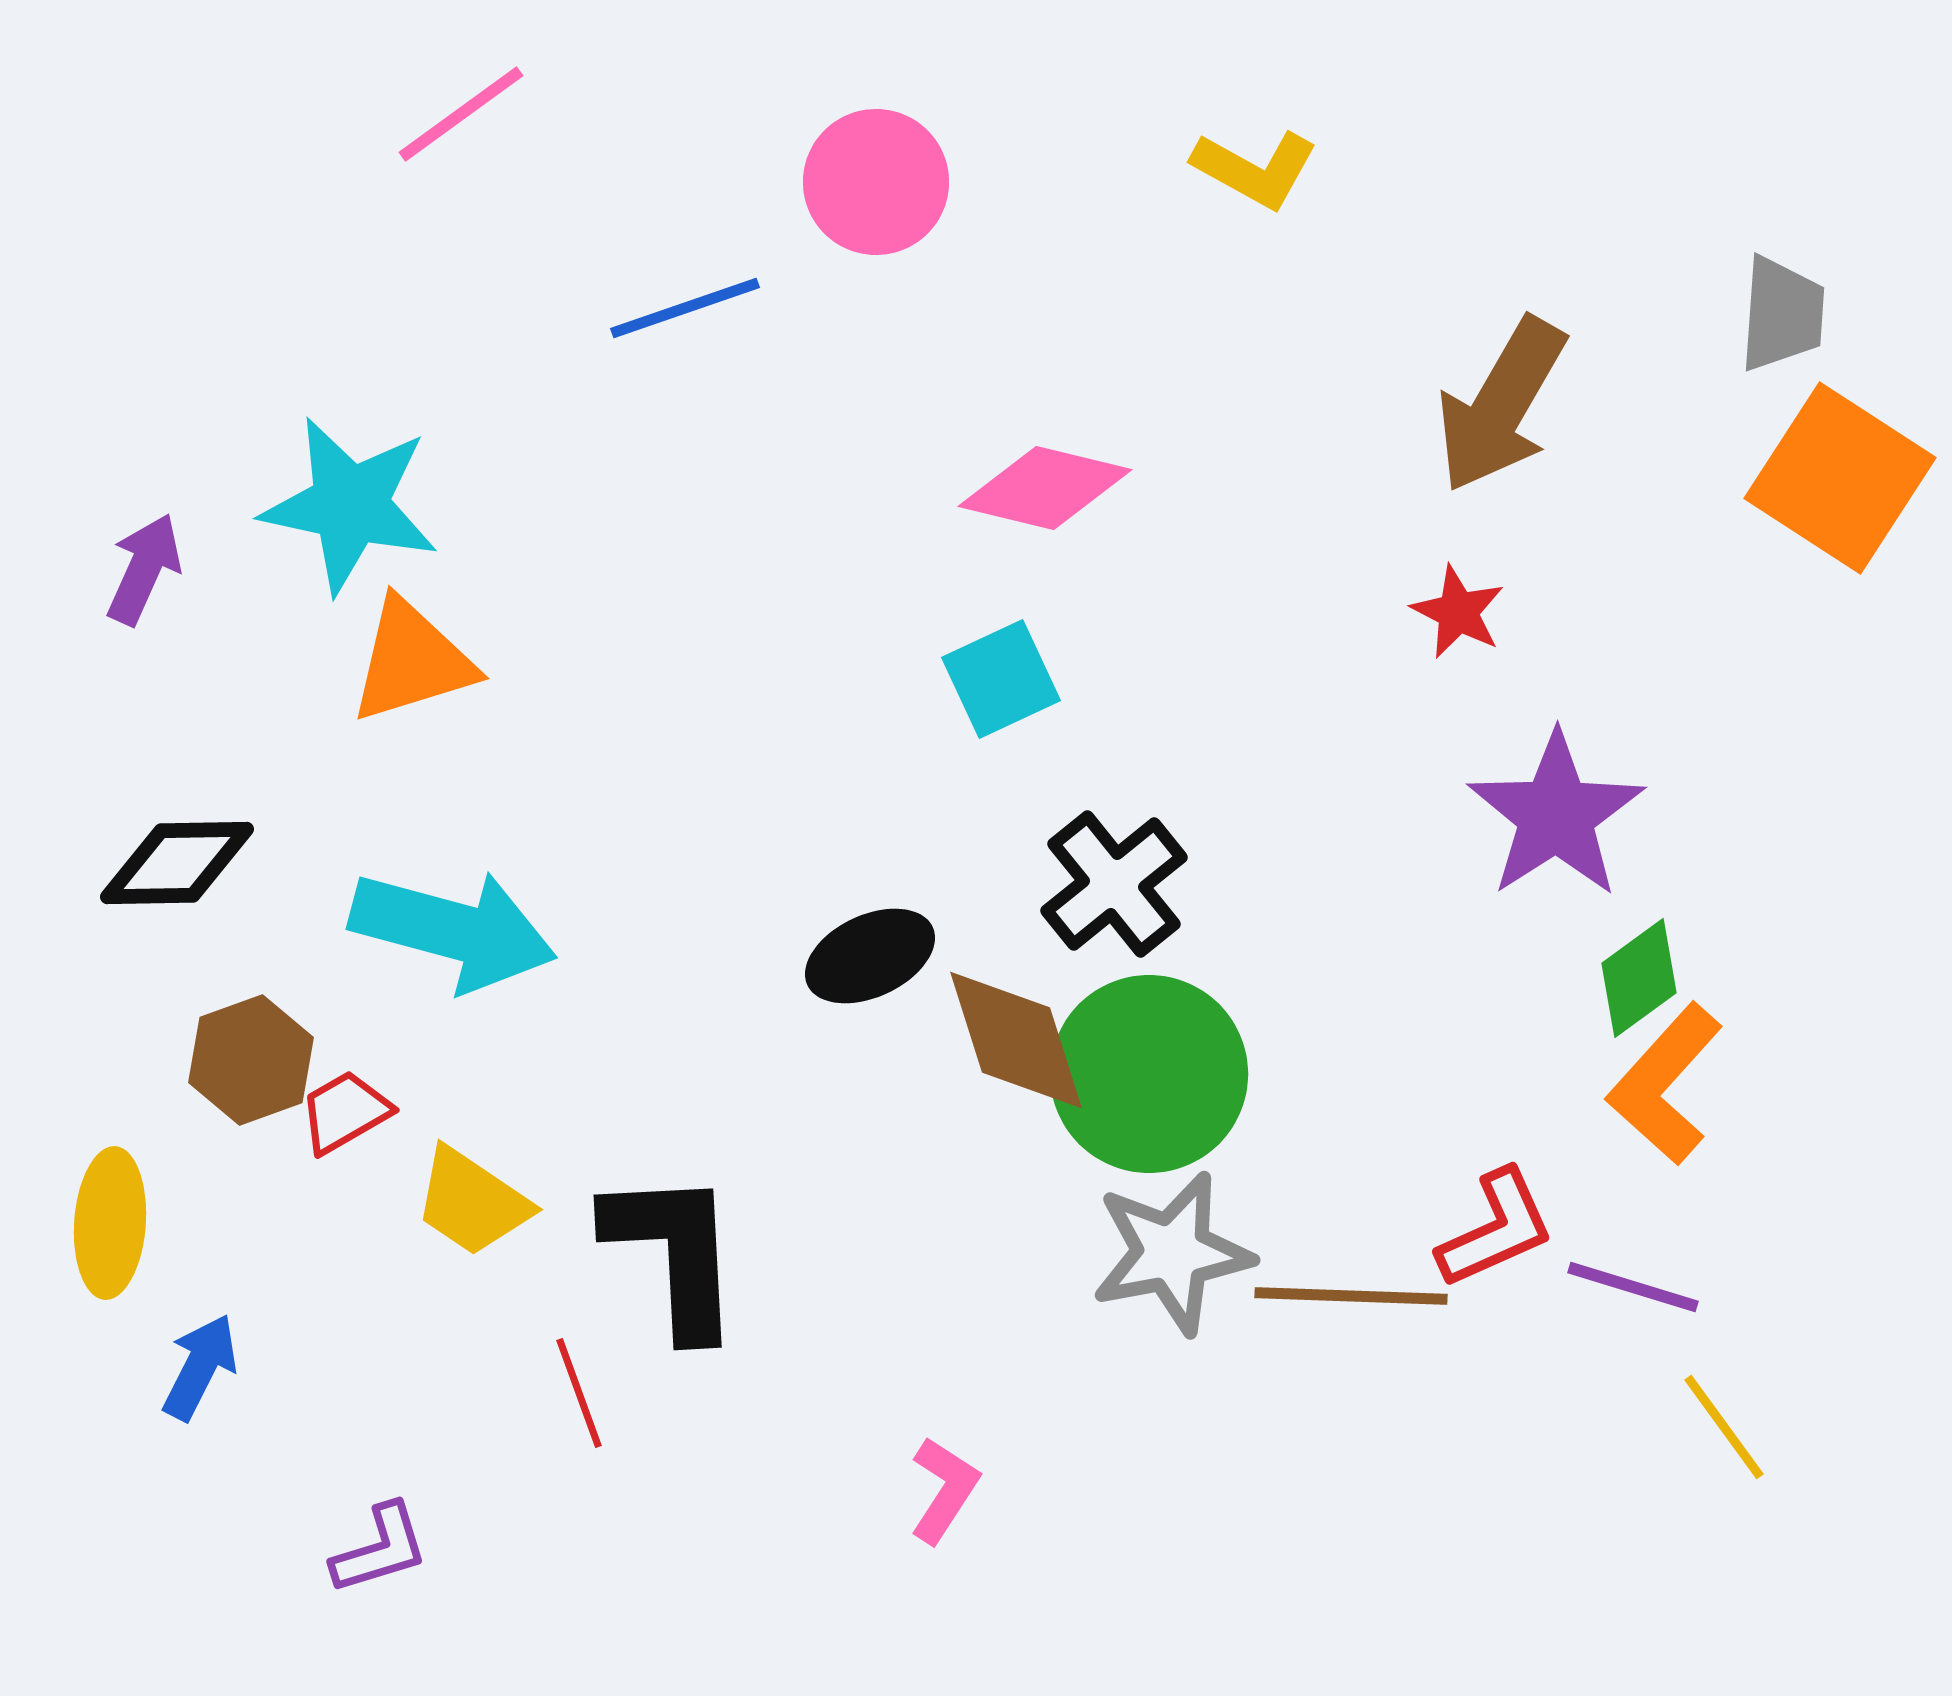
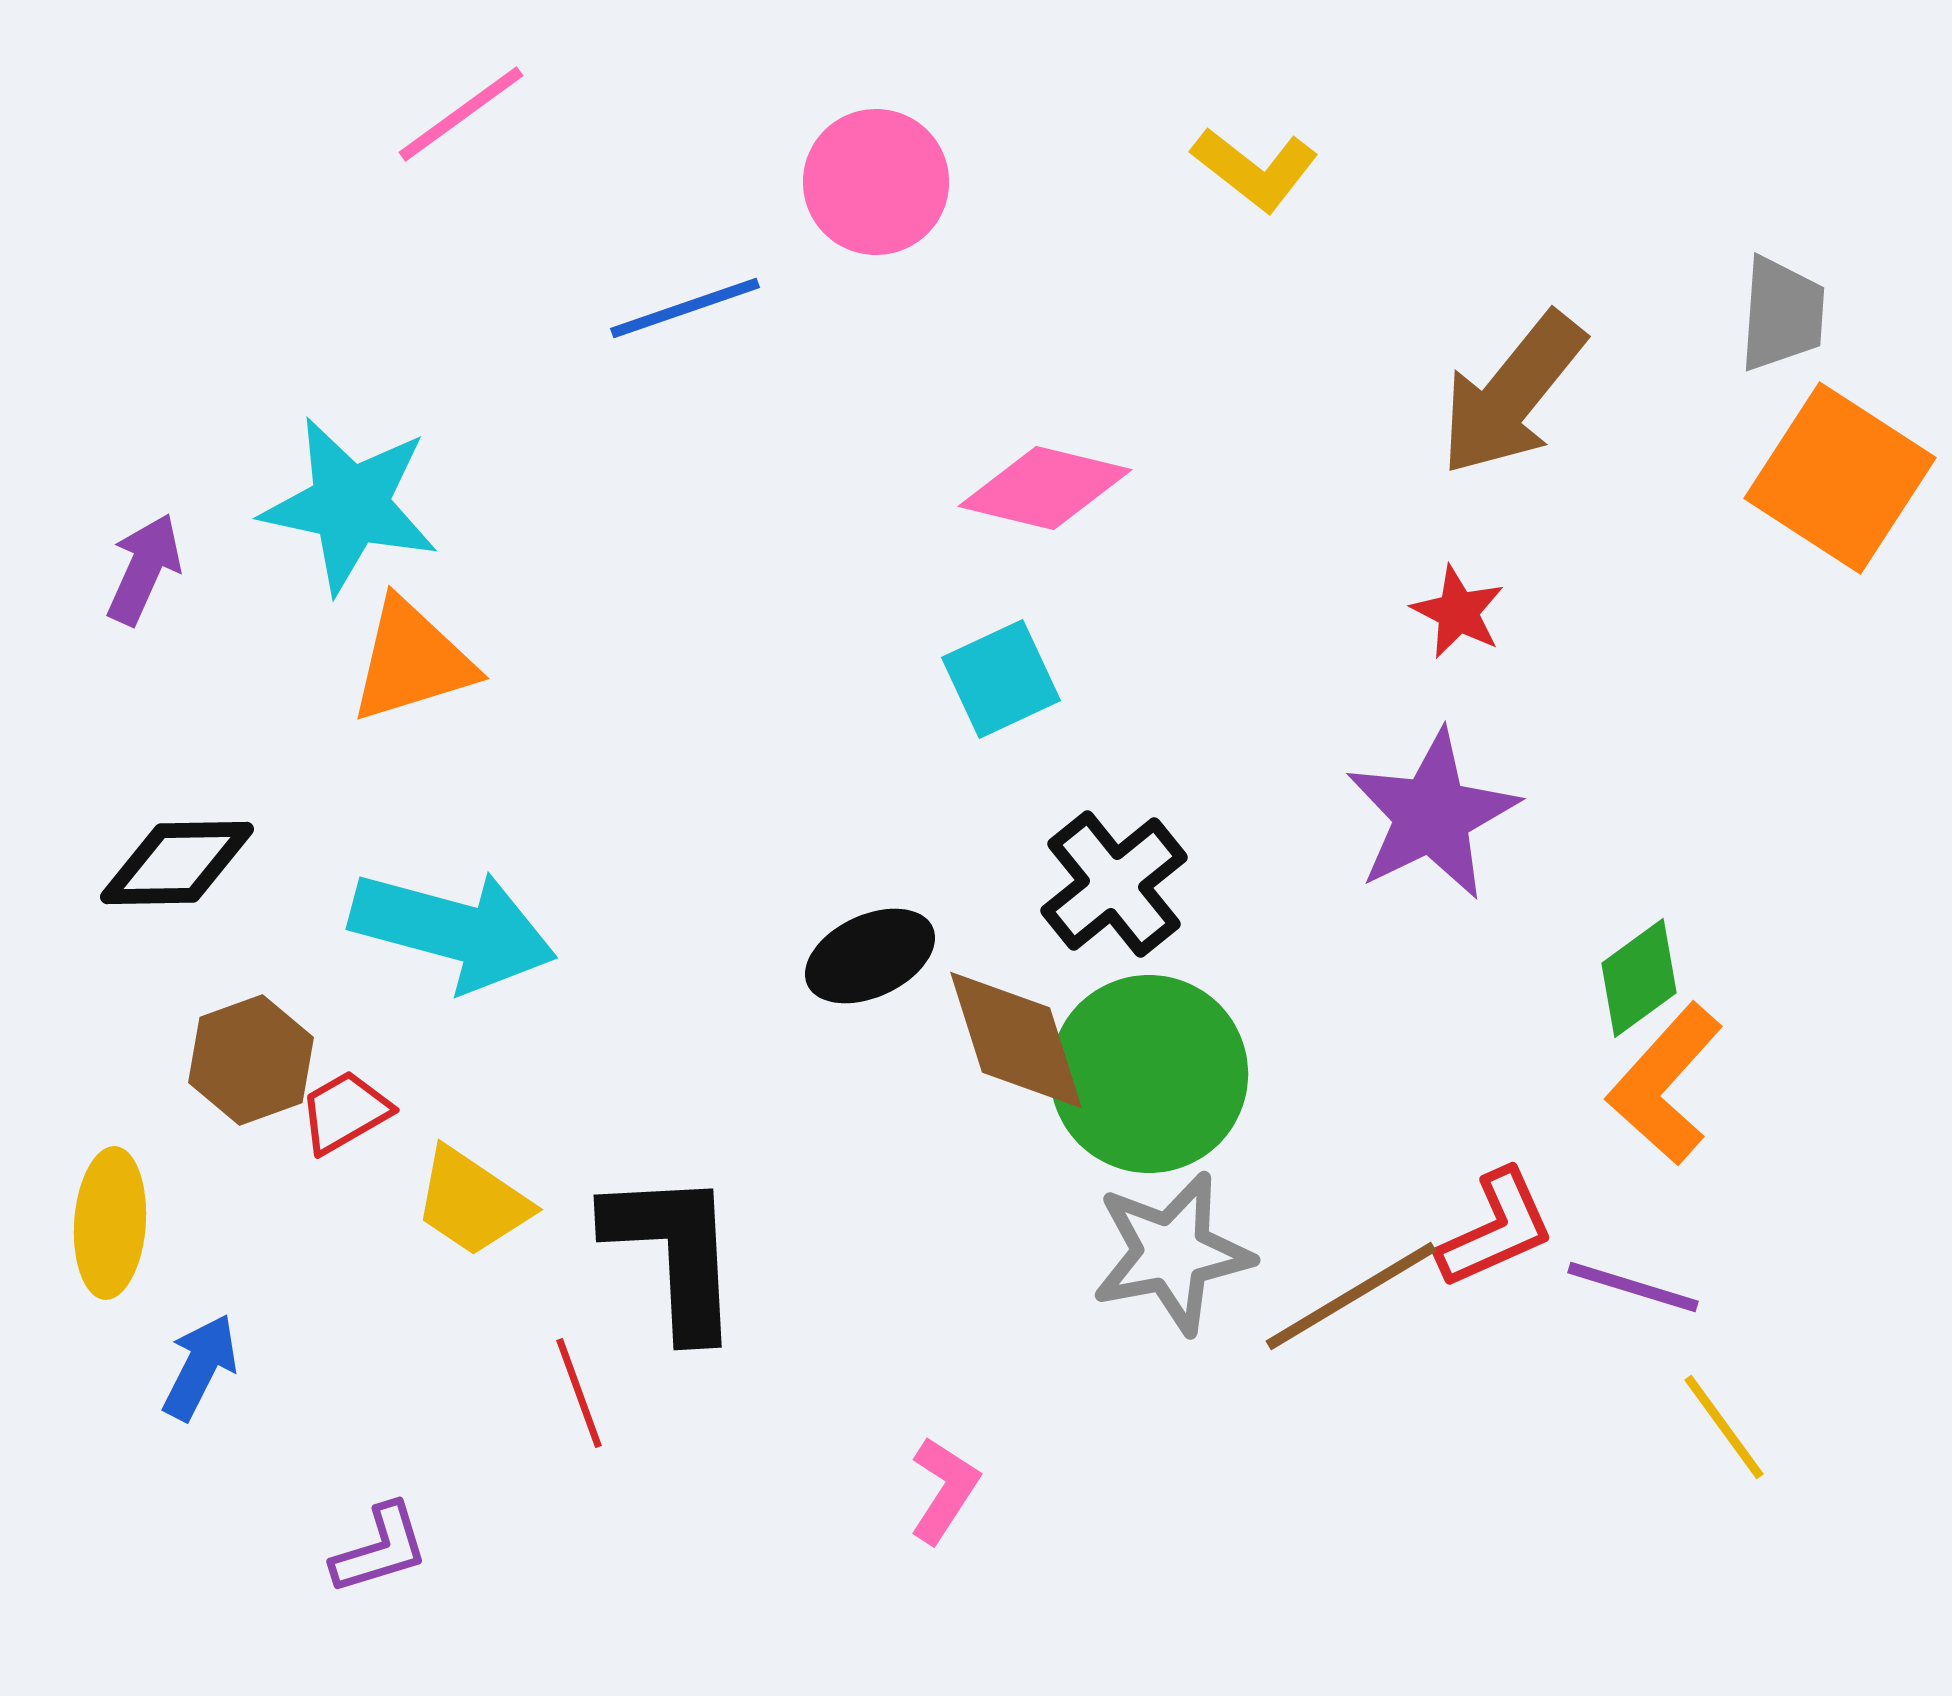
yellow L-shape: rotated 9 degrees clockwise
brown arrow: moved 11 px right, 11 px up; rotated 9 degrees clockwise
purple star: moved 124 px left; rotated 7 degrees clockwise
brown line: rotated 33 degrees counterclockwise
